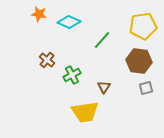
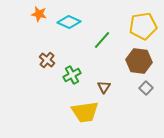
gray square: rotated 32 degrees counterclockwise
